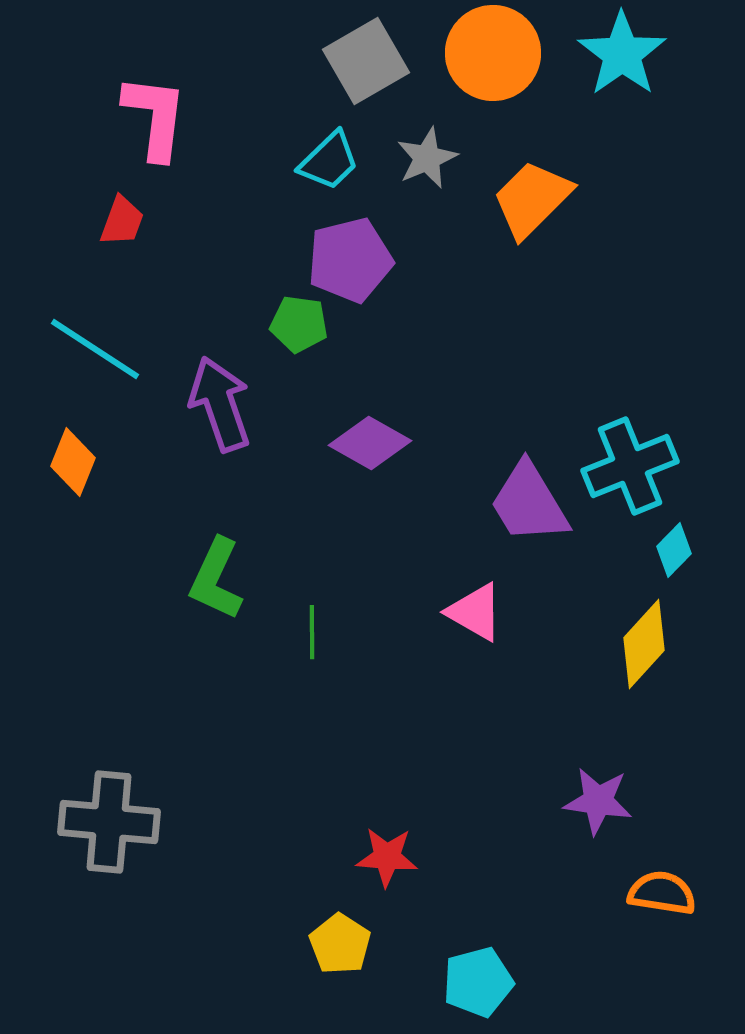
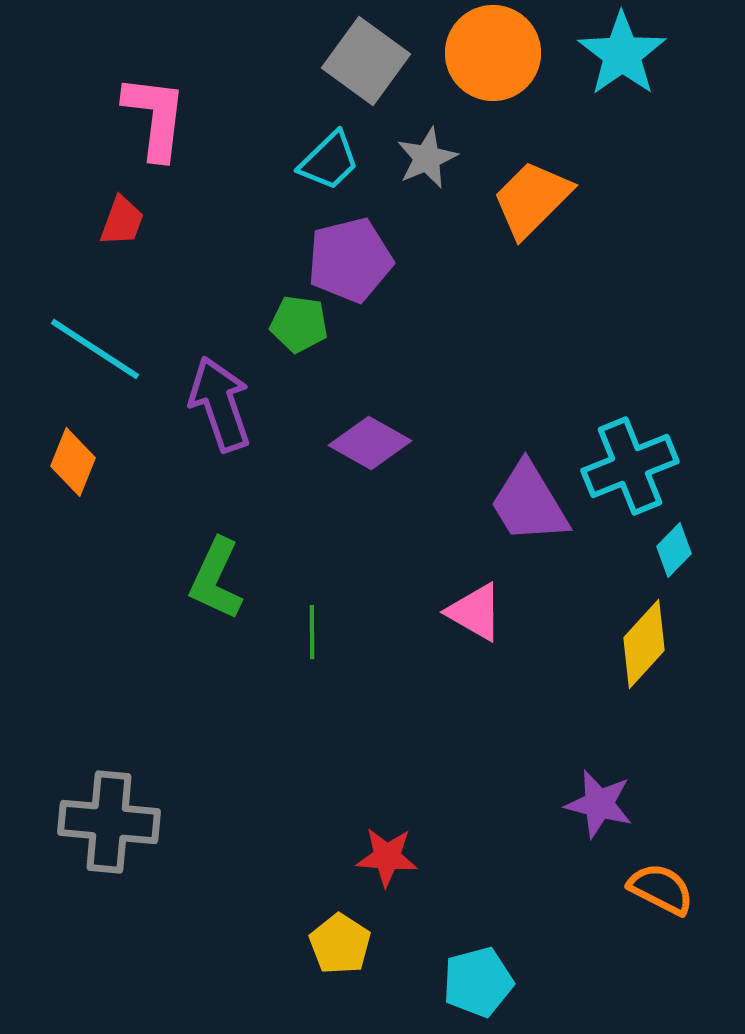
gray square: rotated 24 degrees counterclockwise
purple star: moved 1 px right, 3 px down; rotated 6 degrees clockwise
orange semicircle: moved 1 px left, 4 px up; rotated 18 degrees clockwise
